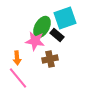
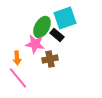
pink star: moved 3 px down
